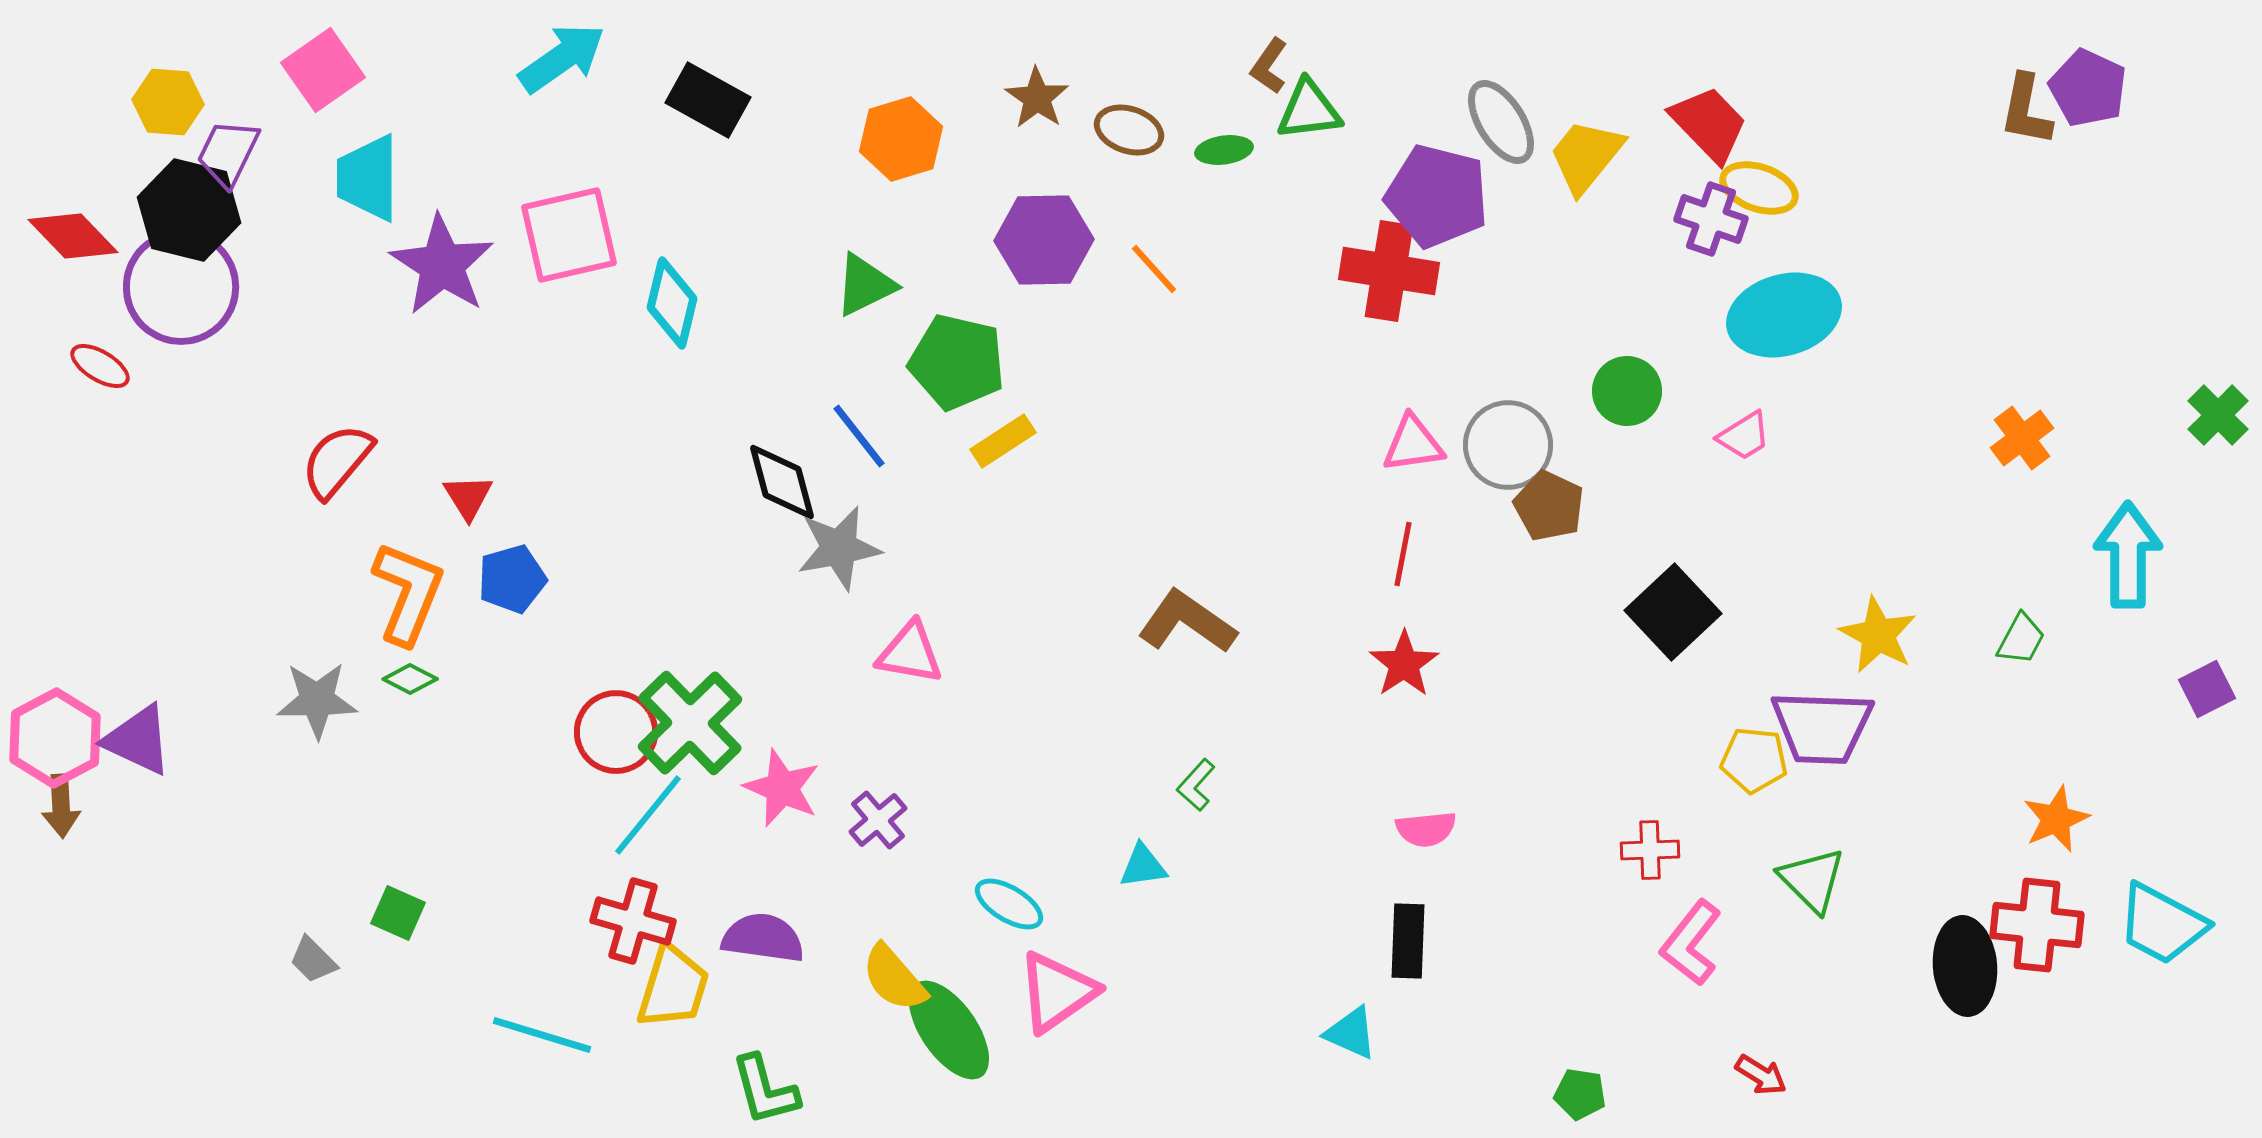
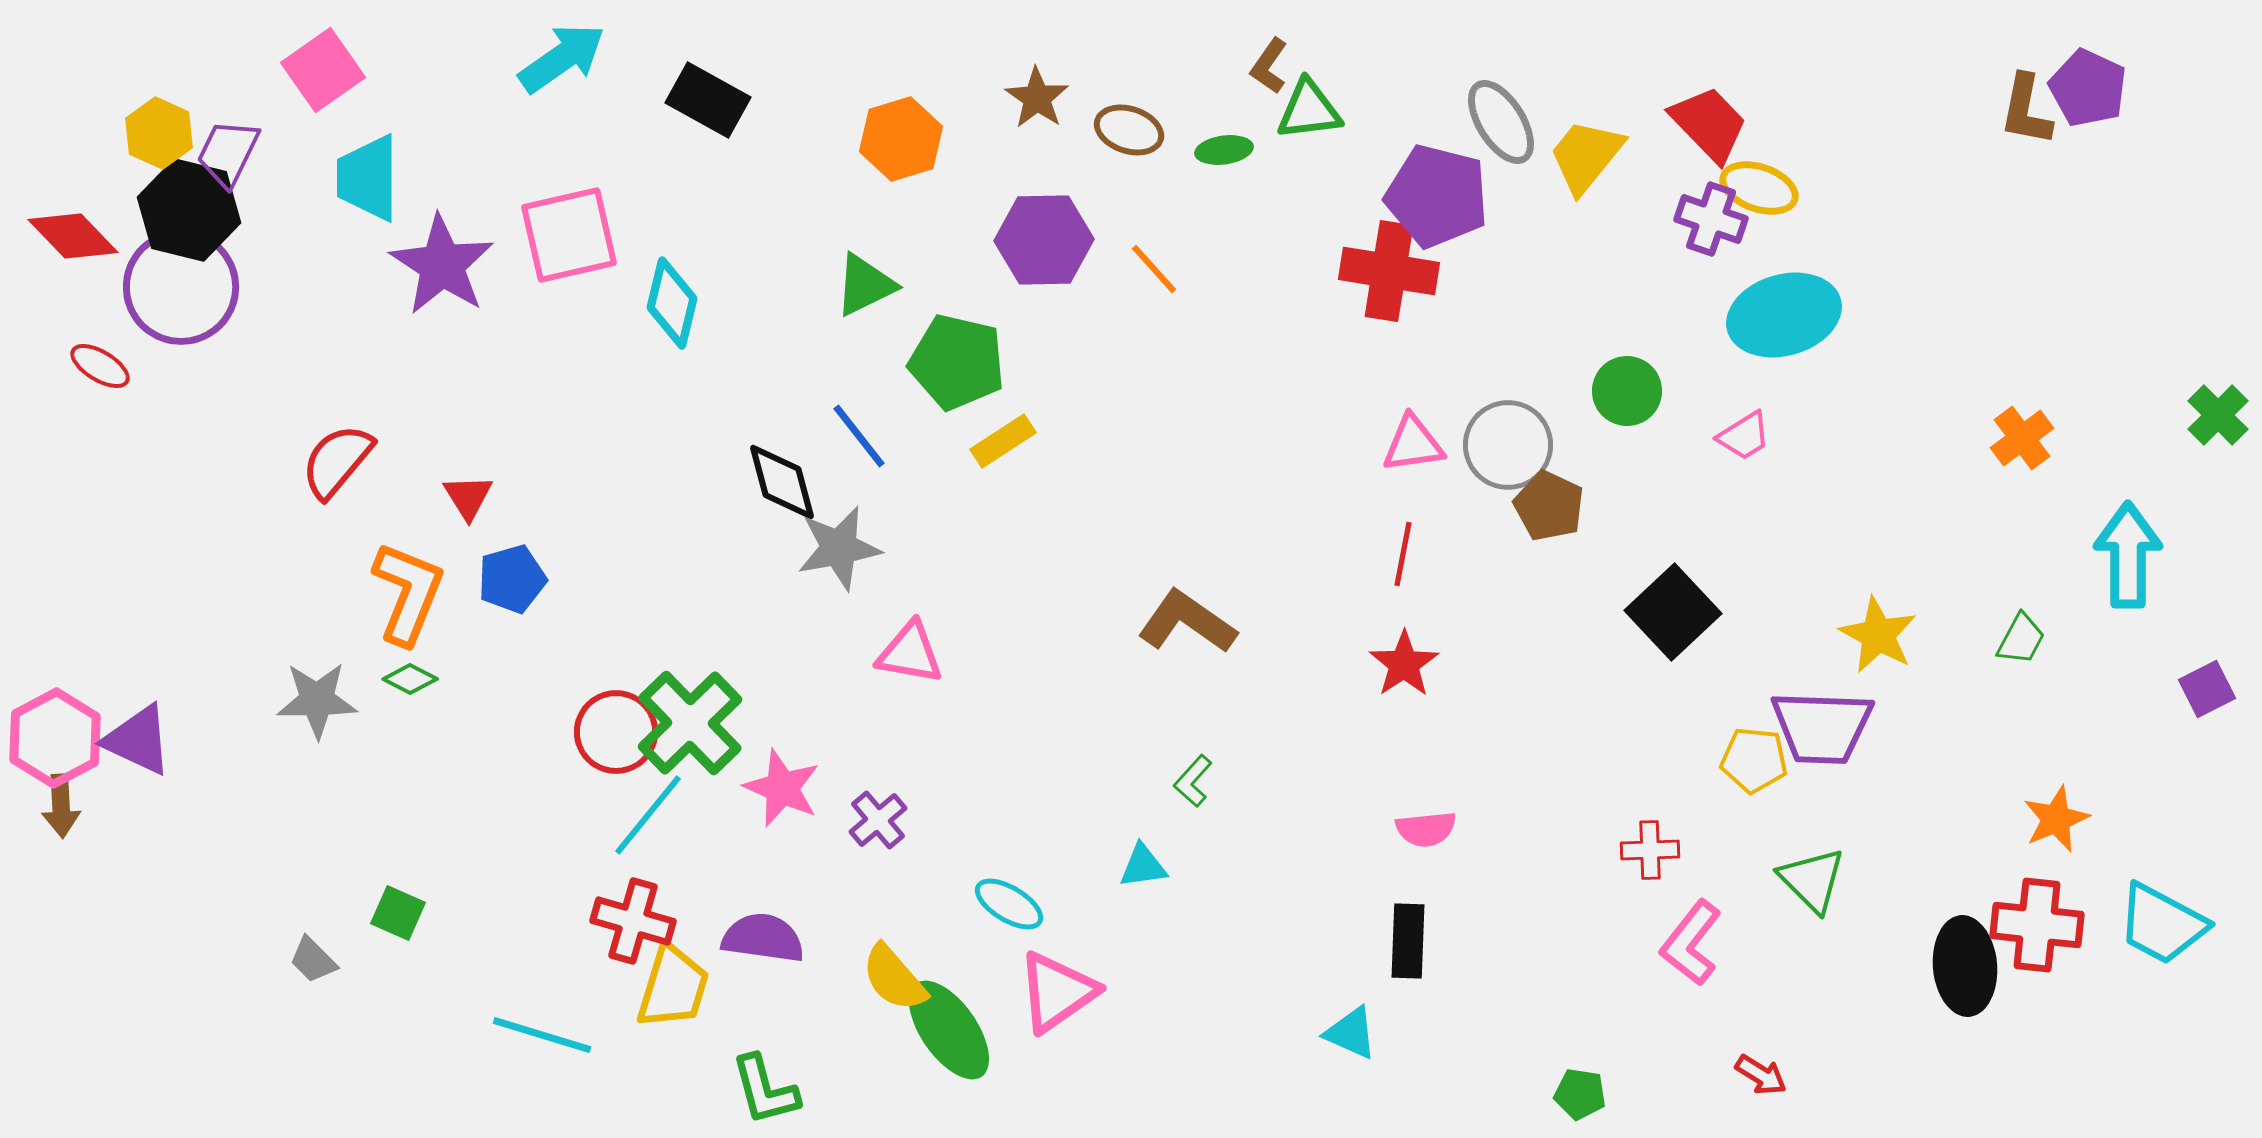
yellow hexagon at (168, 102): moved 9 px left, 31 px down; rotated 20 degrees clockwise
green L-shape at (1196, 785): moved 3 px left, 4 px up
